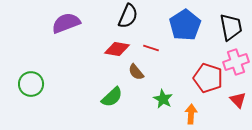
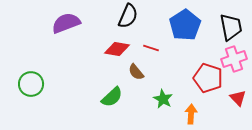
pink cross: moved 2 px left, 3 px up
red triangle: moved 2 px up
